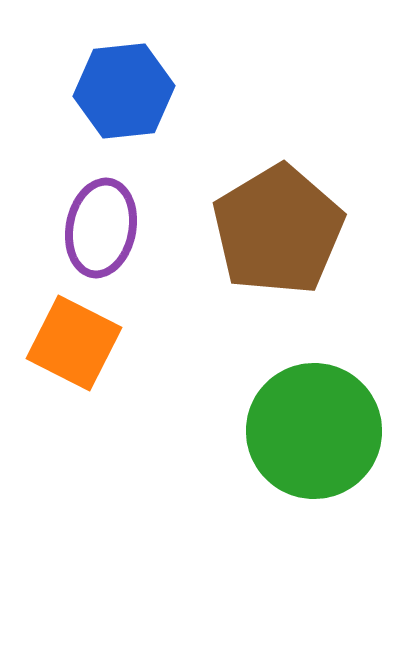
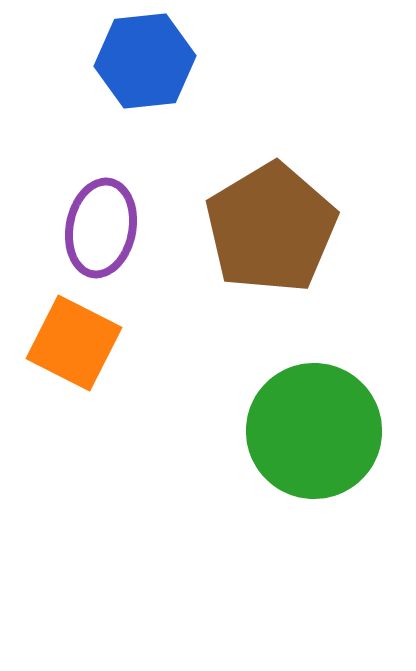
blue hexagon: moved 21 px right, 30 px up
brown pentagon: moved 7 px left, 2 px up
